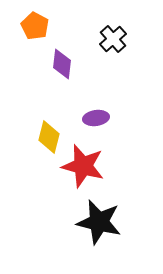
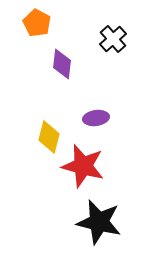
orange pentagon: moved 2 px right, 3 px up
